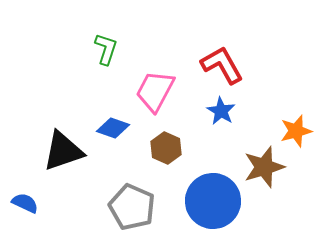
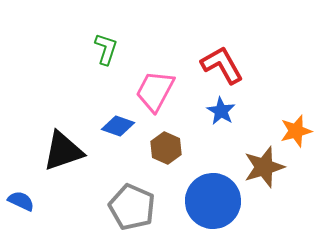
blue diamond: moved 5 px right, 2 px up
blue semicircle: moved 4 px left, 2 px up
